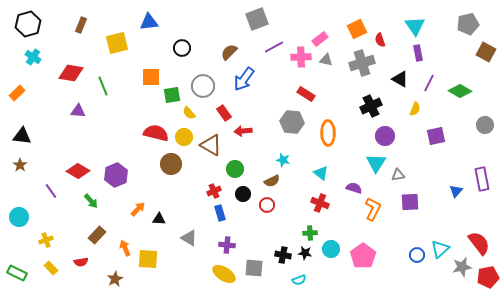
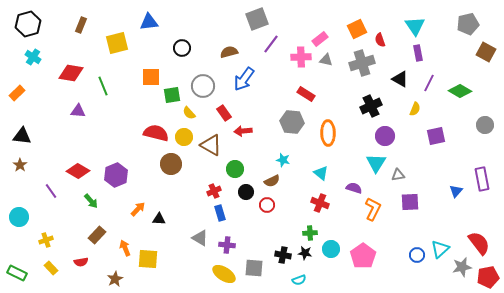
purple line at (274, 47): moved 3 px left, 3 px up; rotated 24 degrees counterclockwise
brown semicircle at (229, 52): rotated 30 degrees clockwise
black circle at (243, 194): moved 3 px right, 2 px up
gray triangle at (189, 238): moved 11 px right
